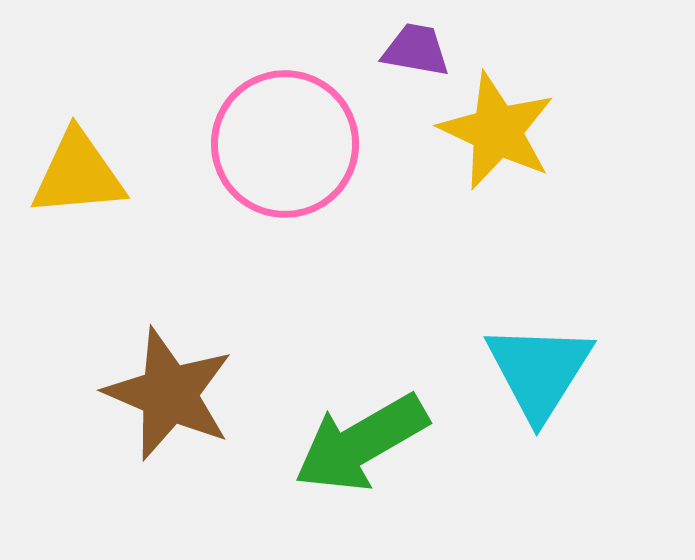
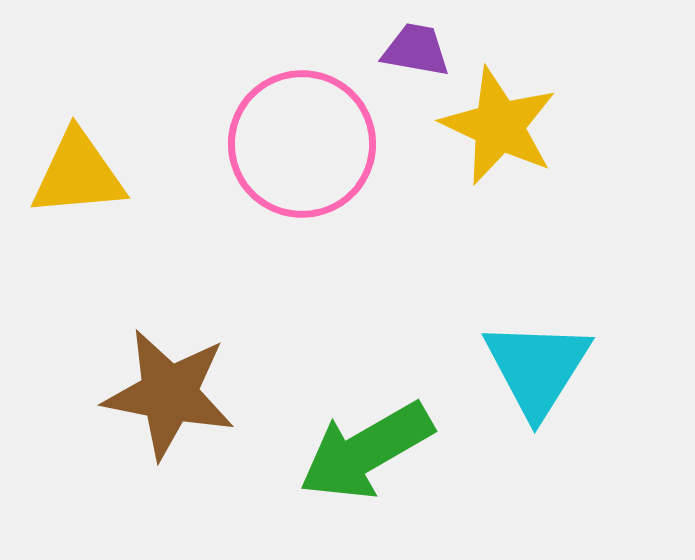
yellow star: moved 2 px right, 5 px up
pink circle: moved 17 px right
cyan triangle: moved 2 px left, 3 px up
brown star: rotated 12 degrees counterclockwise
green arrow: moved 5 px right, 8 px down
